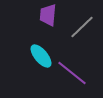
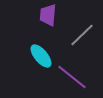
gray line: moved 8 px down
purple line: moved 4 px down
